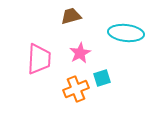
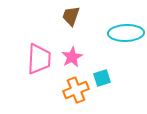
brown trapezoid: rotated 55 degrees counterclockwise
cyan ellipse: rotated 8 degrees counterclockwise
pink star: moved 8 px left, 4 px down
orange cross: moved 1 px down
